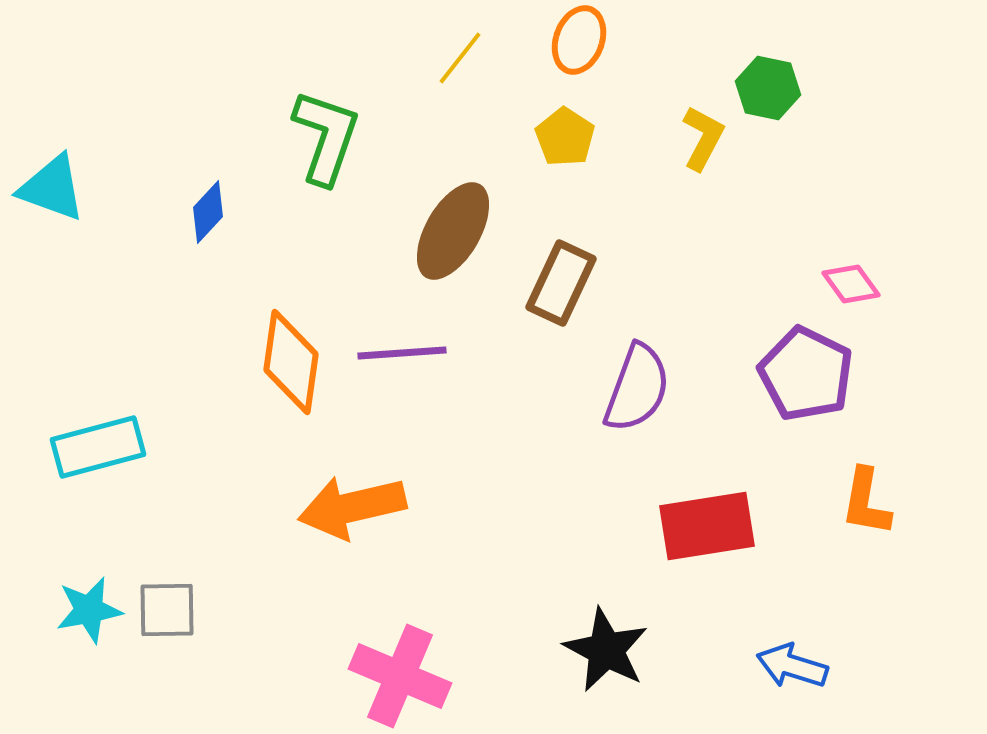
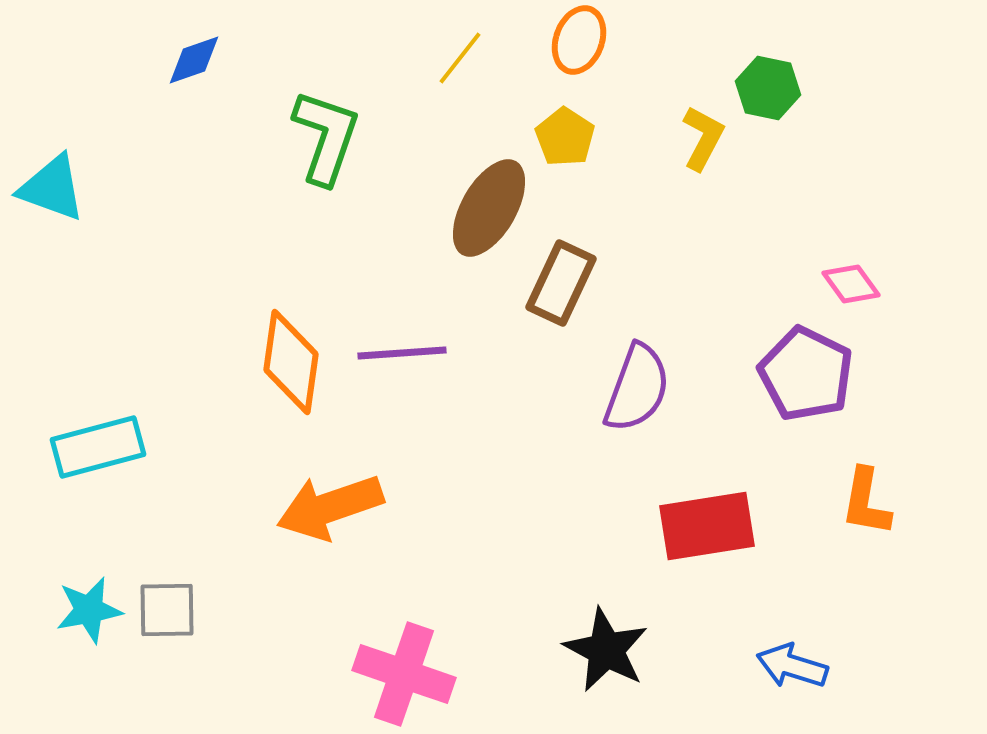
blue diamond: moved 14 px left, 152 px up; rotated 28 degrees clockwise
brown ellipse: moved 36 px right, 23 px up
orange arrow: moved 22 px left; rotated 6 degrees counterclockwise
pink cross: moved 4 px right, 2 px up; rotated 4 degrees counterclockwise
